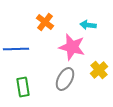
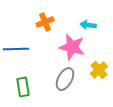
orange cross: rotated 30 degrees clockwise
